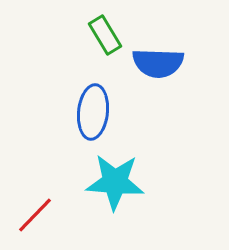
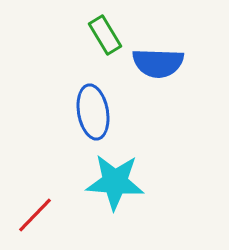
blue ellipse: rotated 16 degrees counterclockwise
